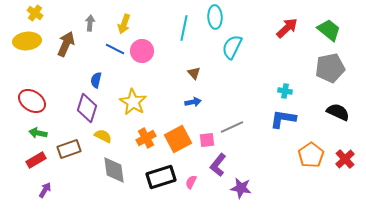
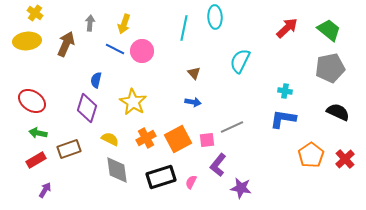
cyan semicircle: moved 8 px right, 14 px down
blue arrow: rotated 21 degrees clockwise
yellow semicircle: moved 7 px right, 3 px down
gray diamond: moved 3 px right
